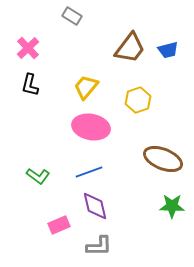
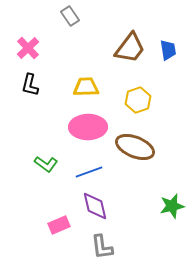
gray rectangle: moved 2 px left; rotated 24 degrees clockwise
blue trapezoid: rotated 85 degrees counterclockwise
yellow trapezoid: rotated 48 degrees clockwise
pink ellipse: moved 3 px left; rotated 12 degrees counterclockwise
brown ellipse: moved 28 px left, 12 px up
green L-shape: moved 8 px right, 12 px up
green star: rotated 15 degrees counterclockwise
gray L-shape: moved 3 px right, 1 px down; rotated 84 degrees clockwise
